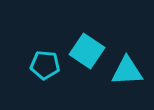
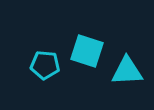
cyan square: rotated 16 degrees counterclockwise
